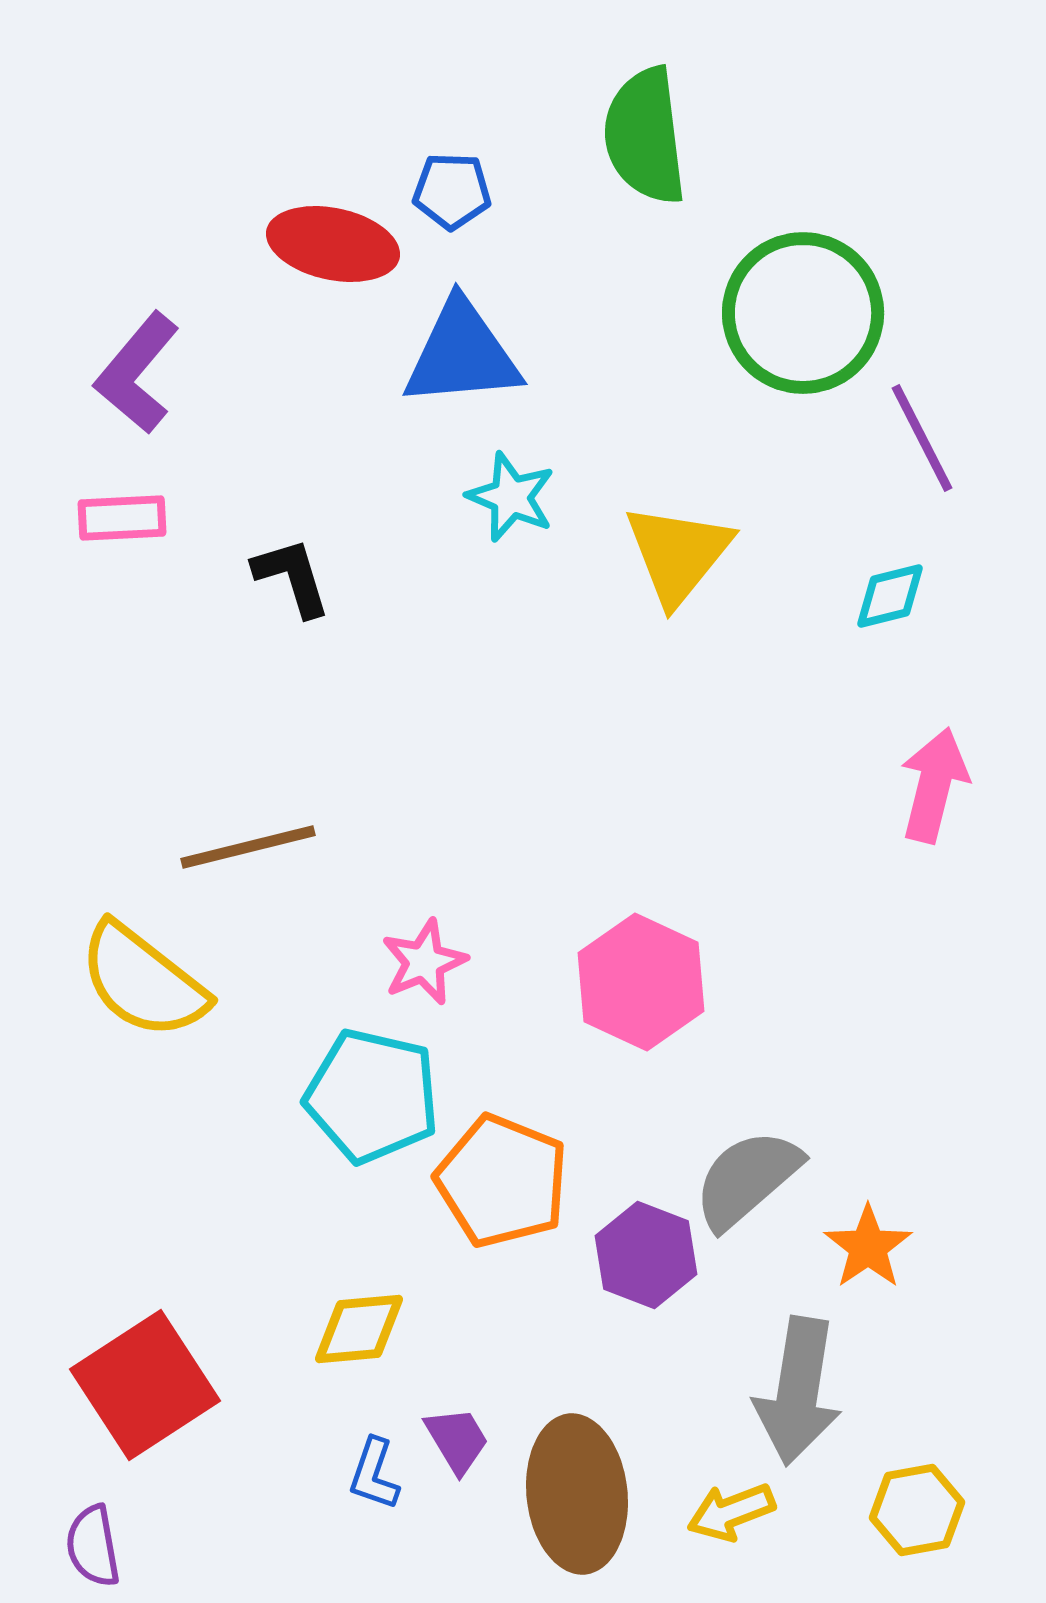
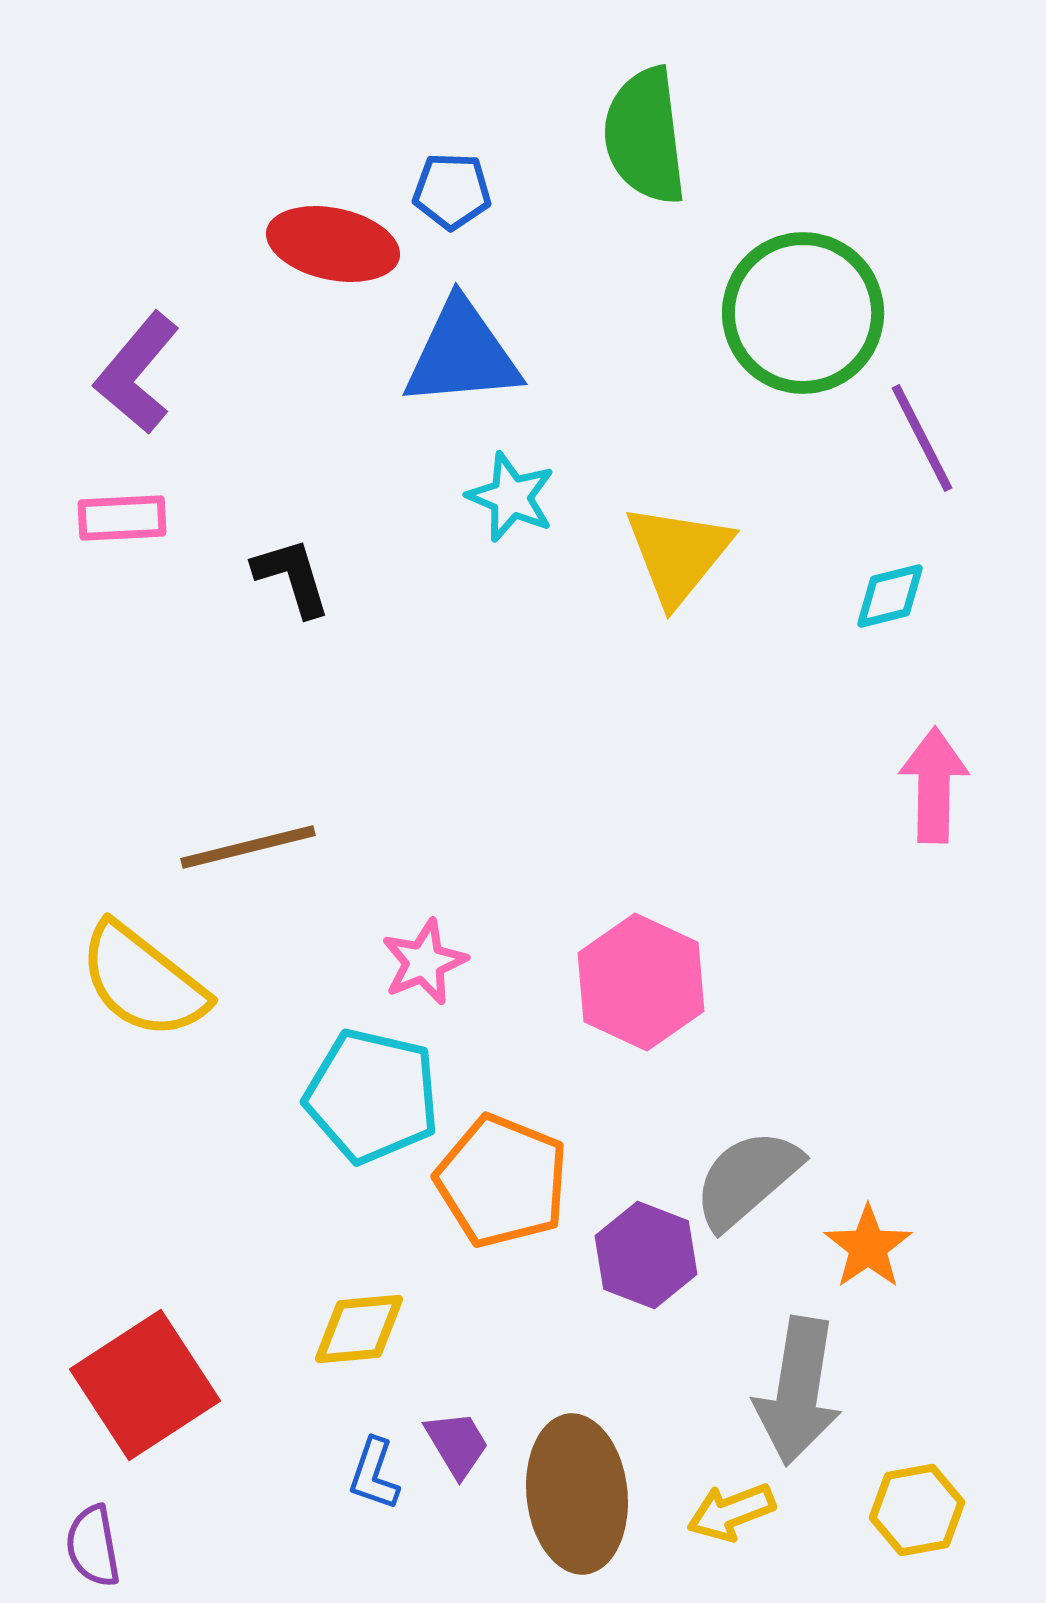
pink arrow: rotated 13 degrees counterclockwise
purple trapezoid: moved 4 px down
